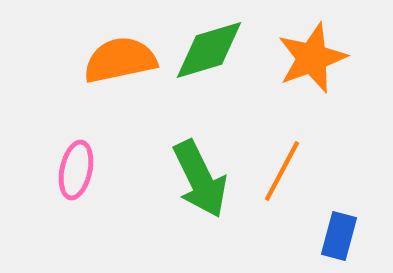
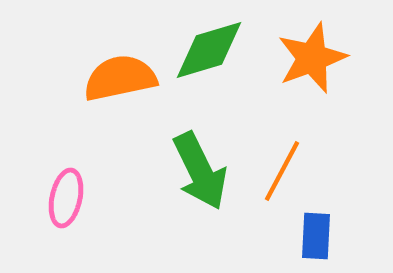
orange semicircle: moved 18 px down
pink ellipse: moved 10 px left, 28 px down
green arrow: moved 8 px up
blue rectangle: moved 23 px left; rotated 12 degrees counterclockwise
